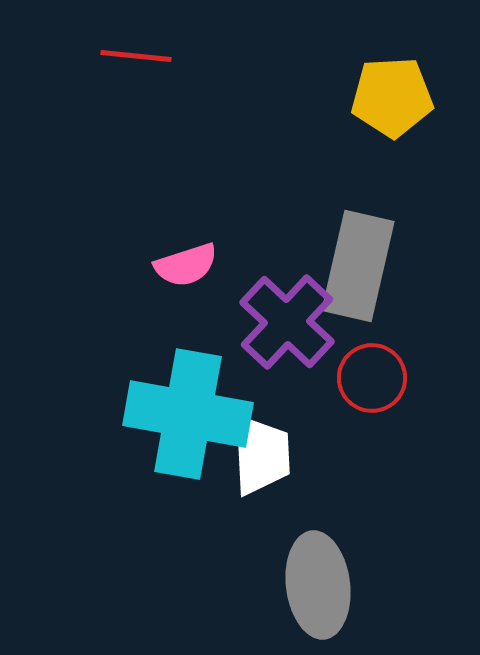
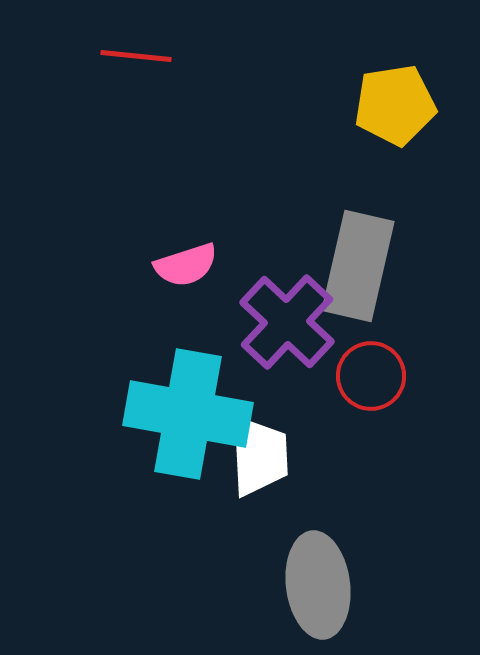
yellow pentagon: moved 3 px right, 8 px down; rotated 6 degrees counterclockwise
red circle: moved 1 px left, 2 px up
white trapezoid: moved 2 px left, 1 px down
